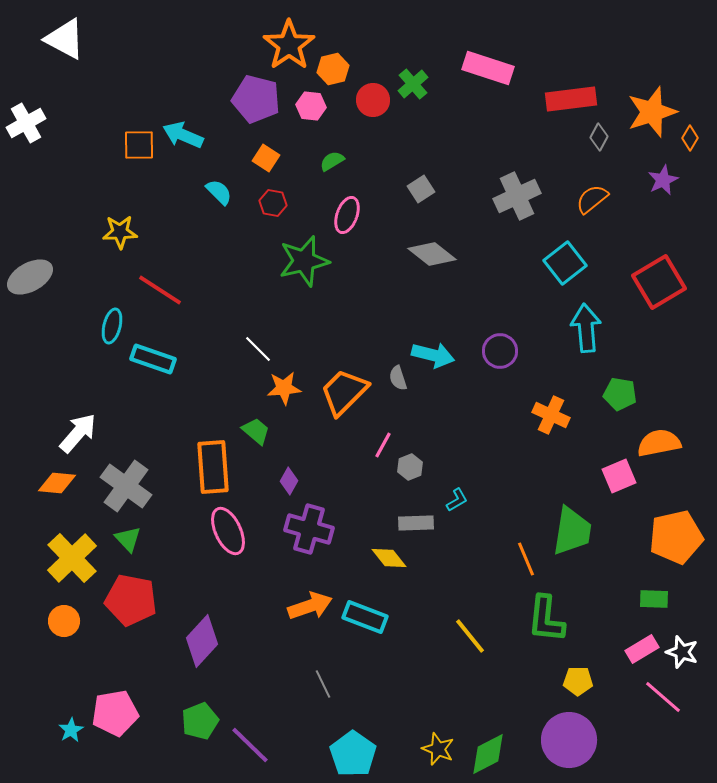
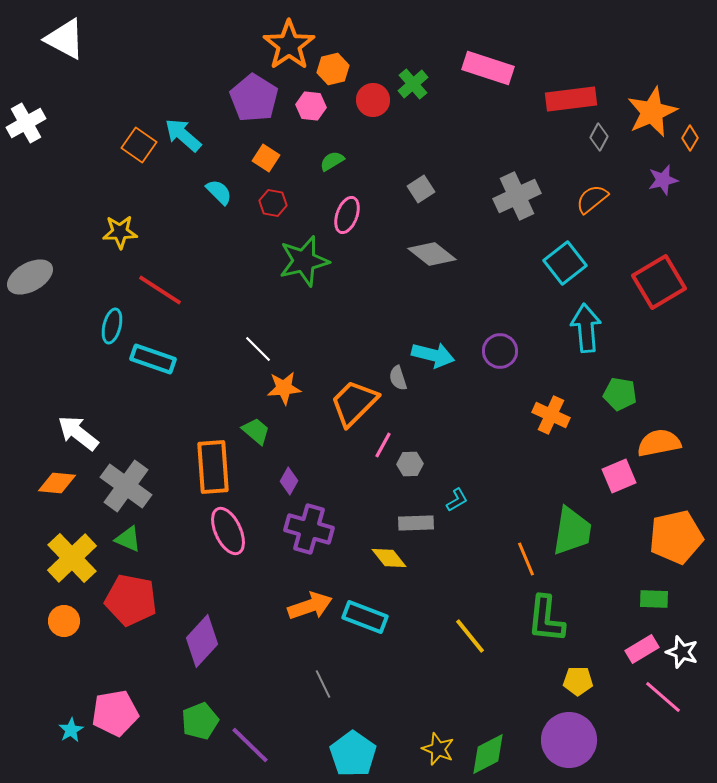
purple pentagon at (256, 99): moved 2 px left, 1 px up; rotated 18 degrees clockwise
orange star at (652, 112): rotated 6 degrees counterclockwise
cyan arrow at (183, 135): rotated 18 degrees clockwise
orange square at (139, 145): rotated 36 degrees clockwise
purple star at (663, 180): rotated 12 degrees clockwise
orange trapezoid at (344, 392): moved 10 px right, 11 px down
white arrow at (78, 433): rotated 93 degrees counterclockwise
gray hexagon at (410, 467): moved 3 px up; rotated 20 degrees clockwise
green triangle at (128, 539): rotated 24 degrees counterclockwise
